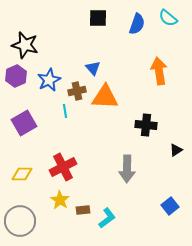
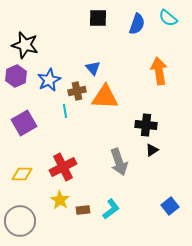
black triangle: moved 24 px left
gray arrow: moved 8 px left, 7 px up; rotated 20 degrees counterclockwise
cyan L-shape: moved 4 px right, 9 px up
